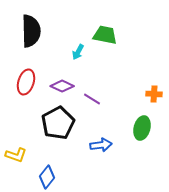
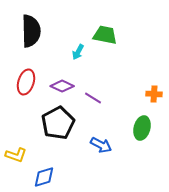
purple line: moved 1 px right, 1 px up
blue arrow: rotated 35 degrees clockwise
blue diamond: moved 3 px left; rotated 35 degrees clockwise
